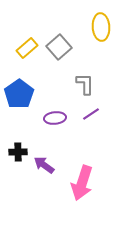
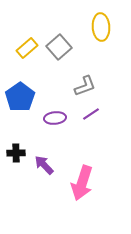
gray L-shape: moved 2 px down; rotated 70 degrees clockwise
blue pentagon: moved 1 px right, 3 px down
black cross: moved 2 px left, 1 px down
purple arrow: rotated 10 degrees clockwise
